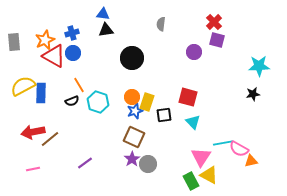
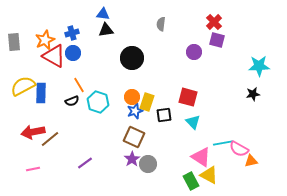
pink triangle: rotated 30 degrees counterclockwise
